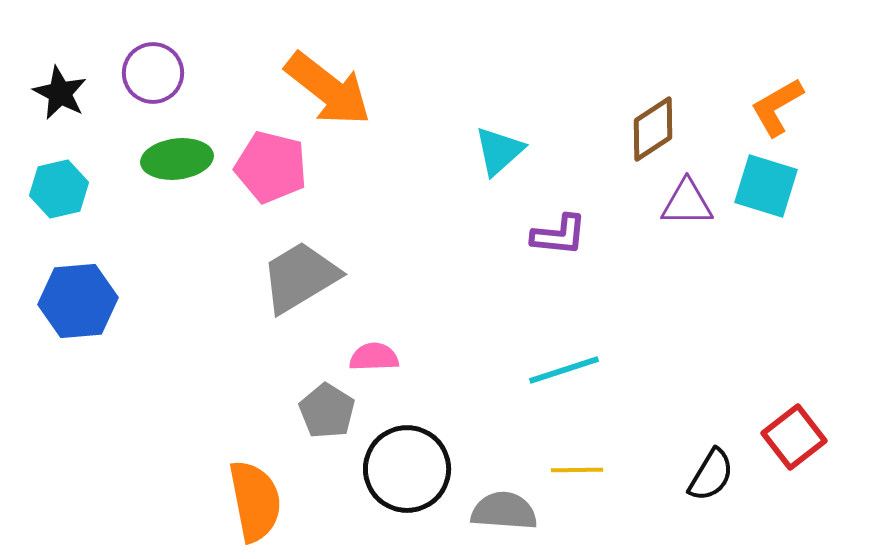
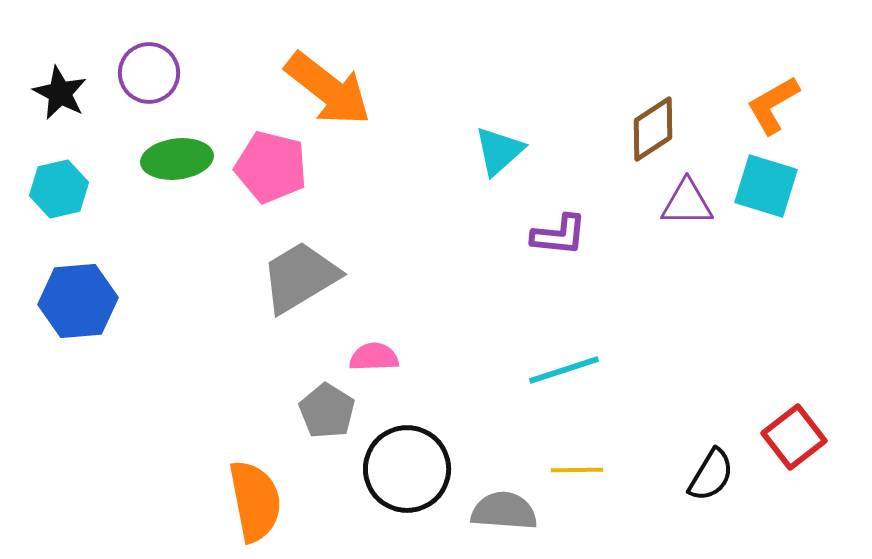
purple circle: moved 4 px left
orange L-shape: moved 4 px left, 2 px up
